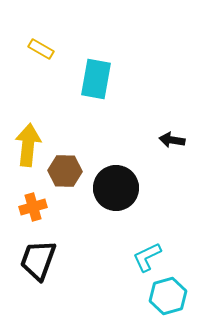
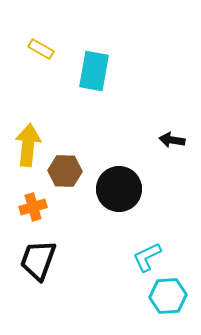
cyan rectangle: moved 2 px left, 8 px up
black circle: moved 3 px right, 1 px down
cyan hexagon: rotated 12 degrees clockwise
